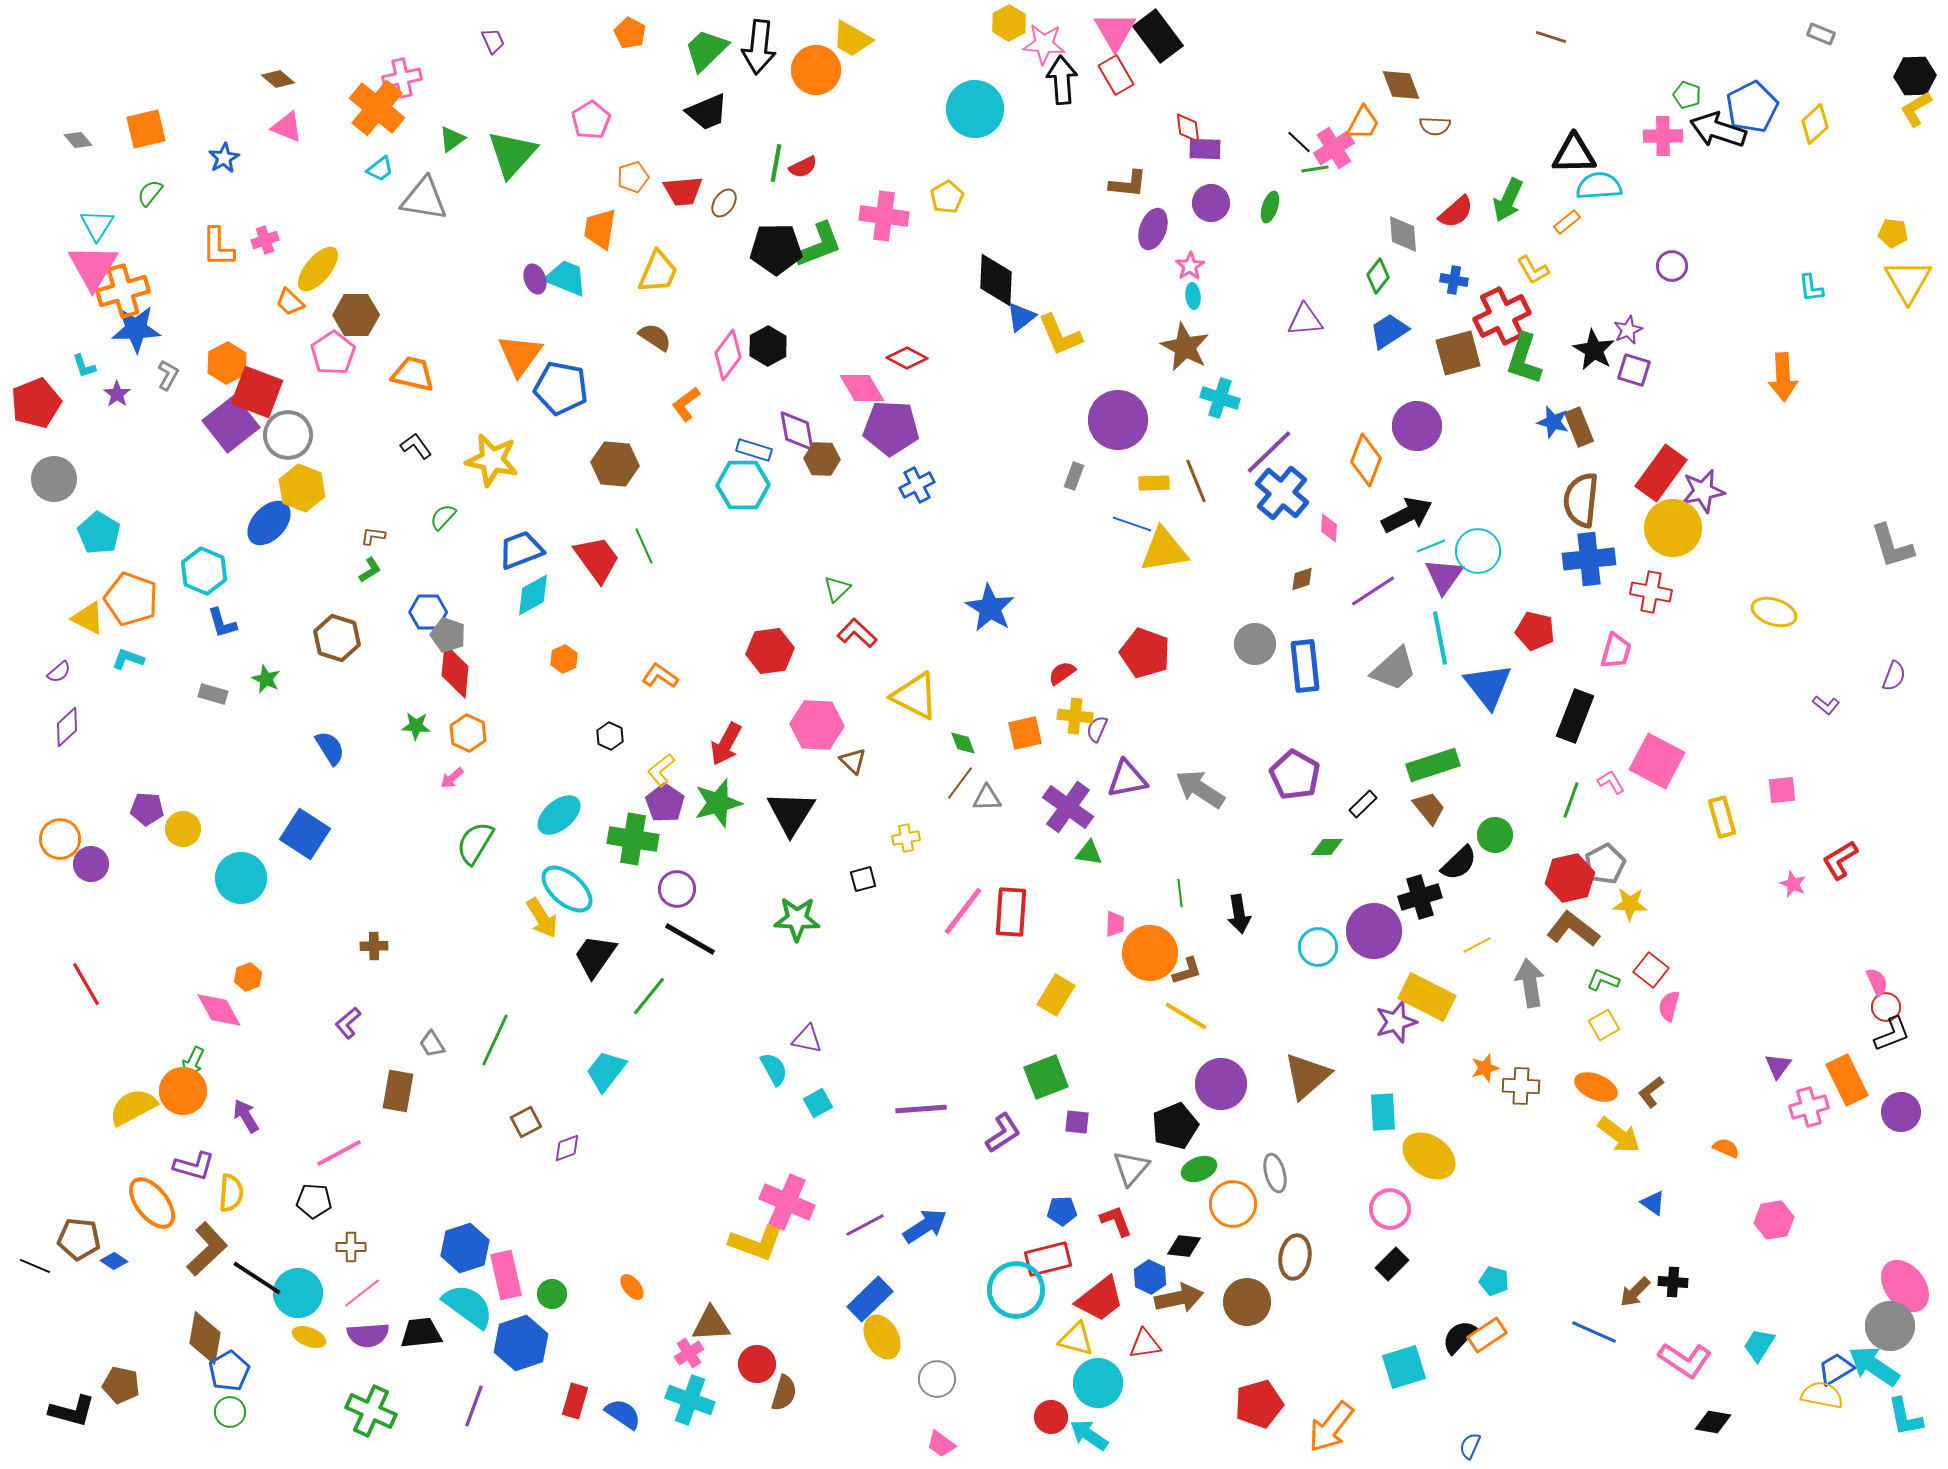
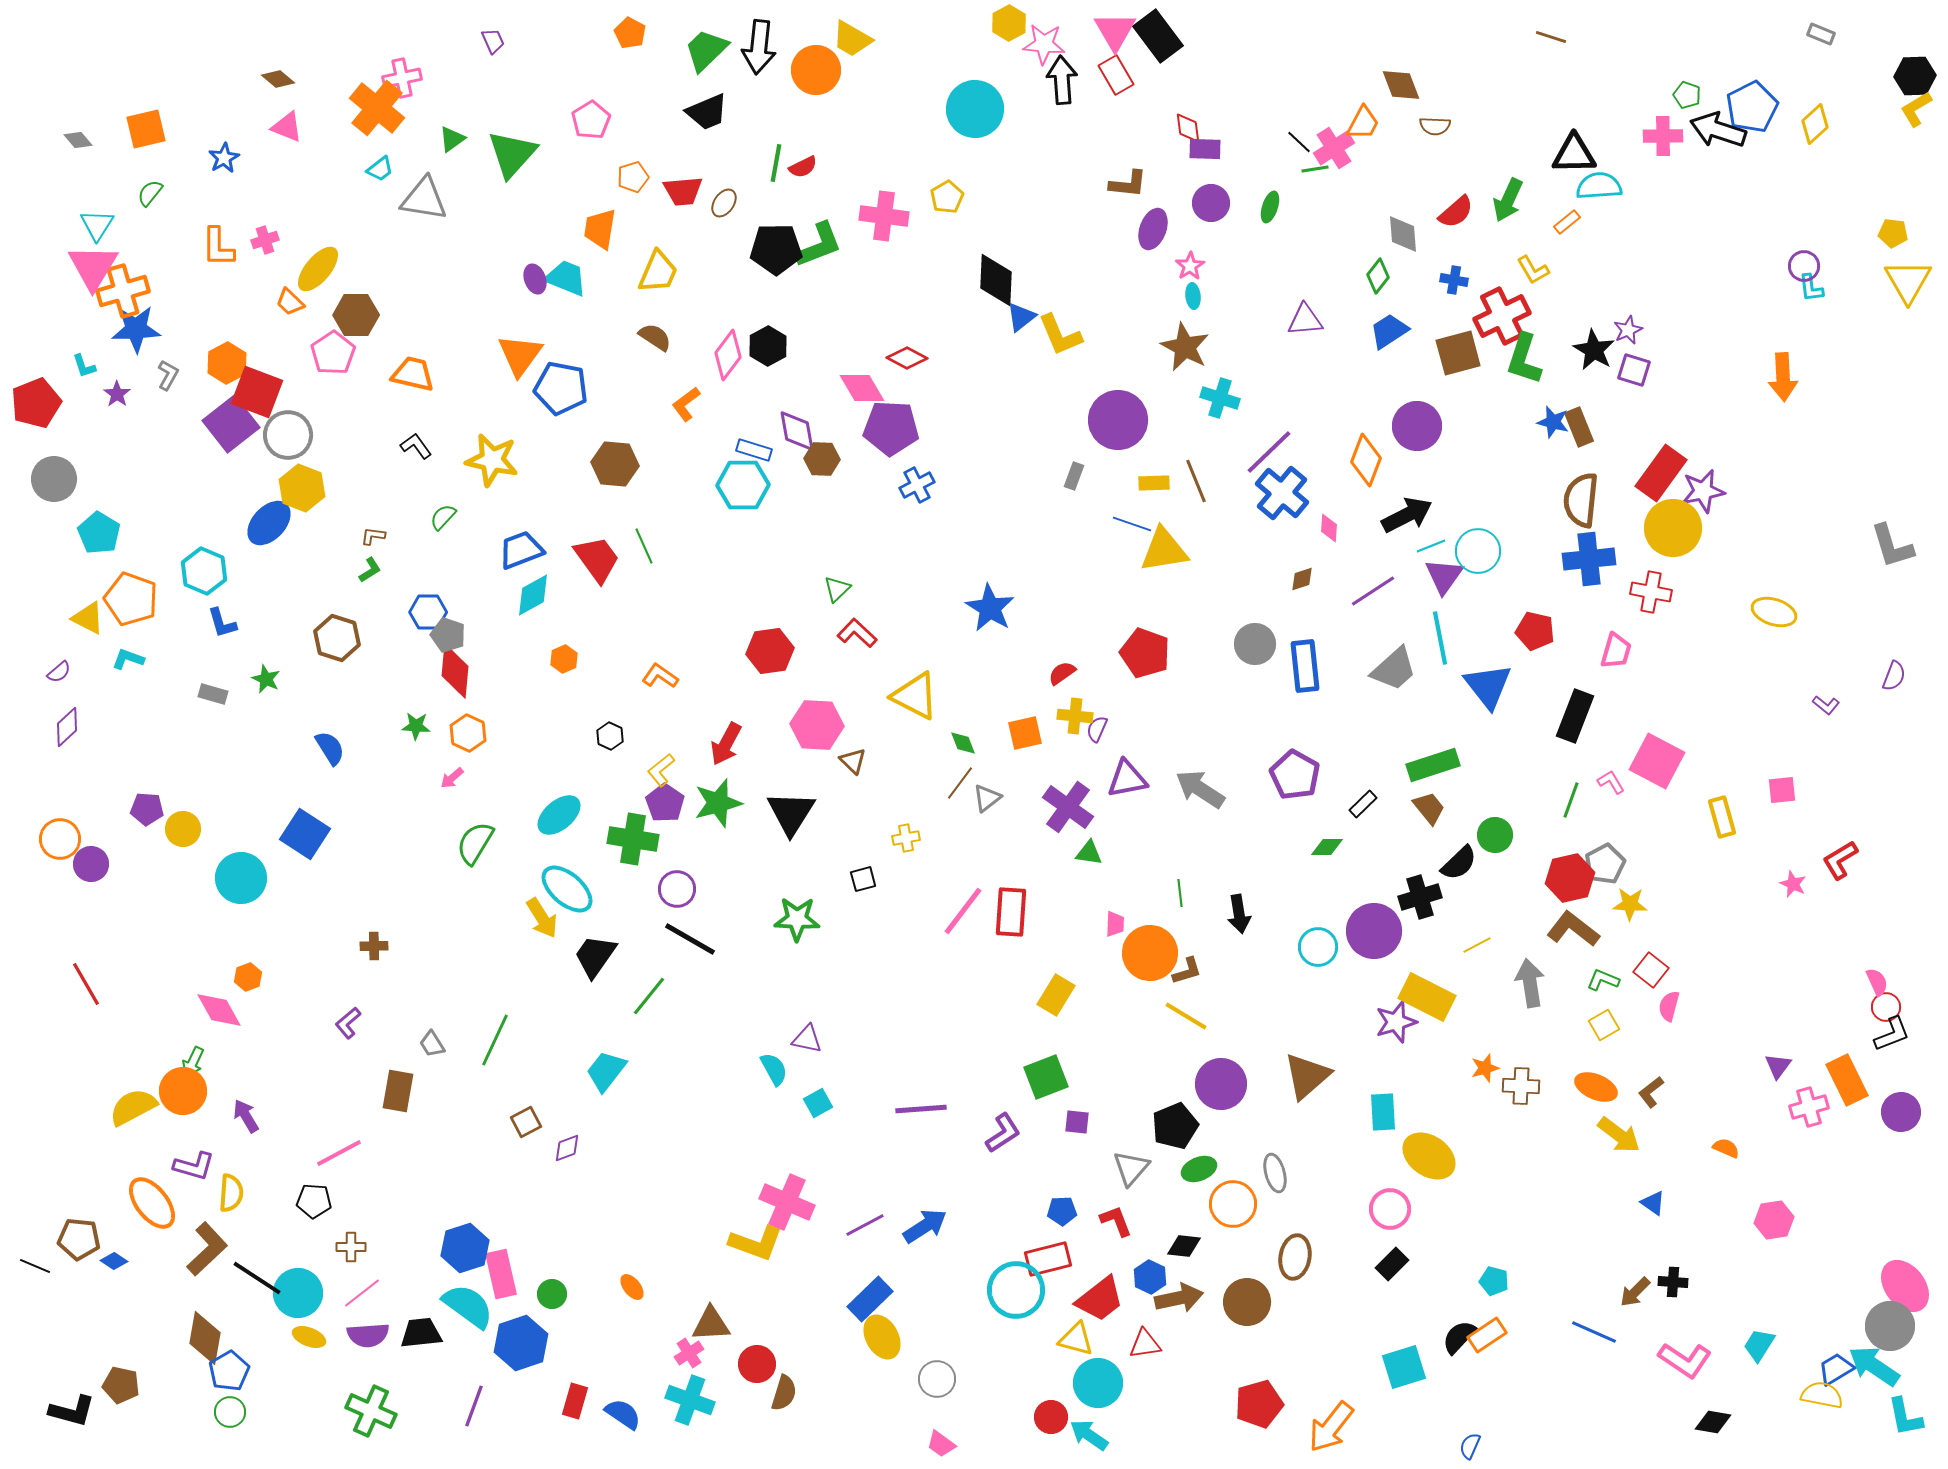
purple circle at (1672, 266): moved 132 px right
gray triangle at (987, 798): rotated 36 degrees counterclockwise
pink rectangle at (506, 1275): moved 5 px left, 1 px up
